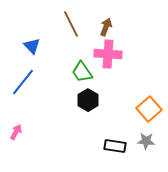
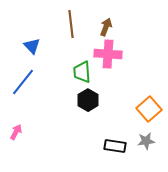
brown line: rotated 20 degrees clockwise
green trapezoid: rotated 30 degrees clockwise
gray star: rotated 12 degrees counterclockwise
